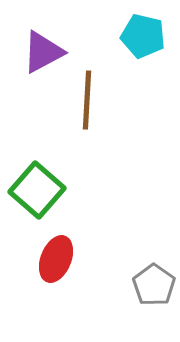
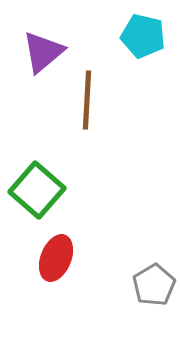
purple triangle: rotated 12 degrees counterclockwise
red ellipse: moved 1 px up
gray pentagon: rotated 6 degrees clockwise
